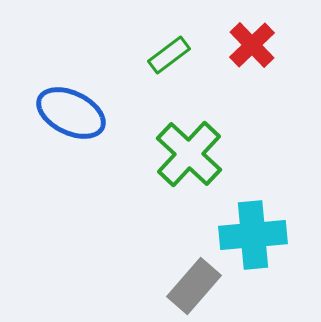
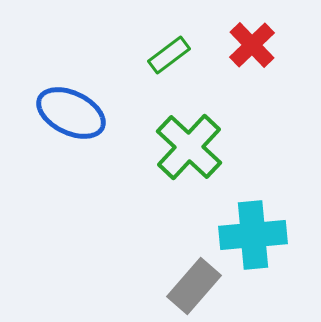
green cross: moved 7 px up
